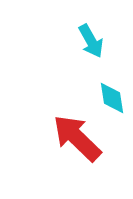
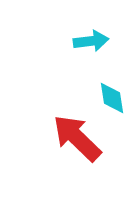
cyan arrow: rotated 68 degrees counterclockwise
